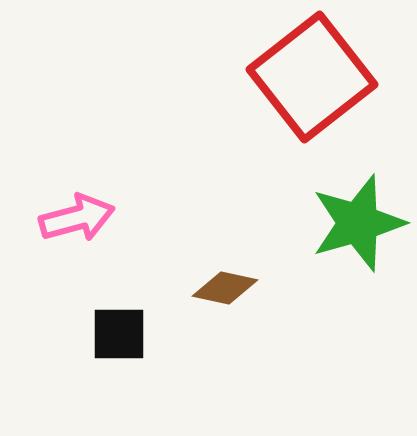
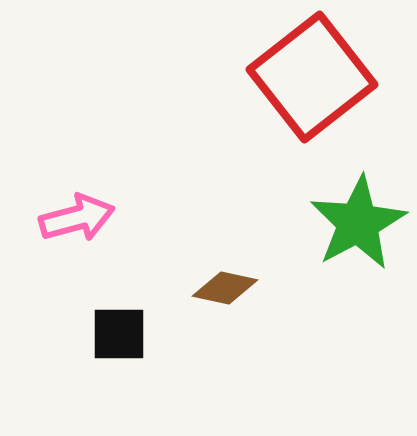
green star: rotated 12 degrees counterclockwise
